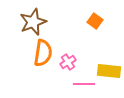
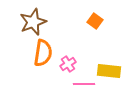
pink cross: moved 2 px down
